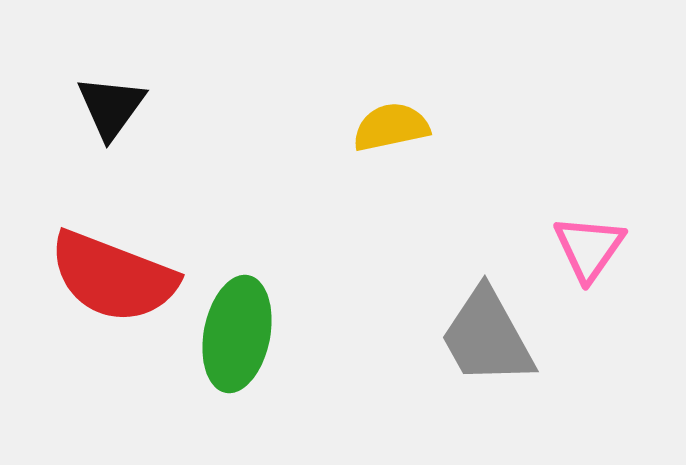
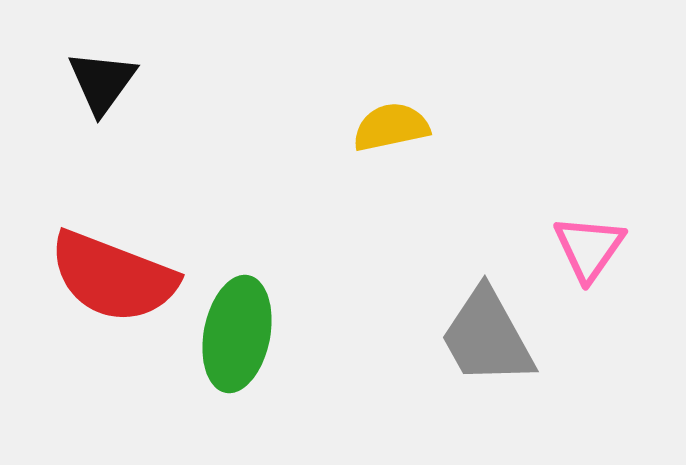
black triangle: moved 9 px left, 25 px up
